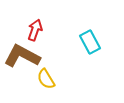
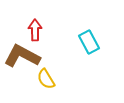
red arrow: rotated 20 degrees counterclockwise
cyan rectangle: moved 1 px left
